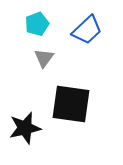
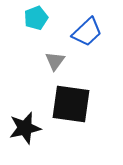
cyan pentagon: moved 1 px left, 6 px up
blue trapezoid: moved 2 px down
gray triangle: moved 11 px right, 3 px down
